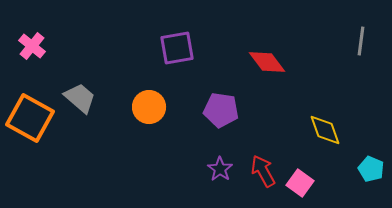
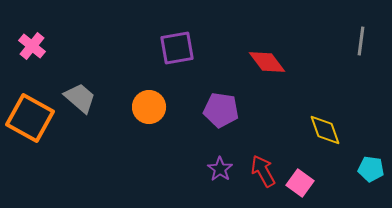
cyan pentagon: rotated 15 degrees counterclockwise
